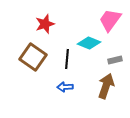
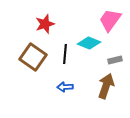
black line: moved 2 px left, 5 px up
